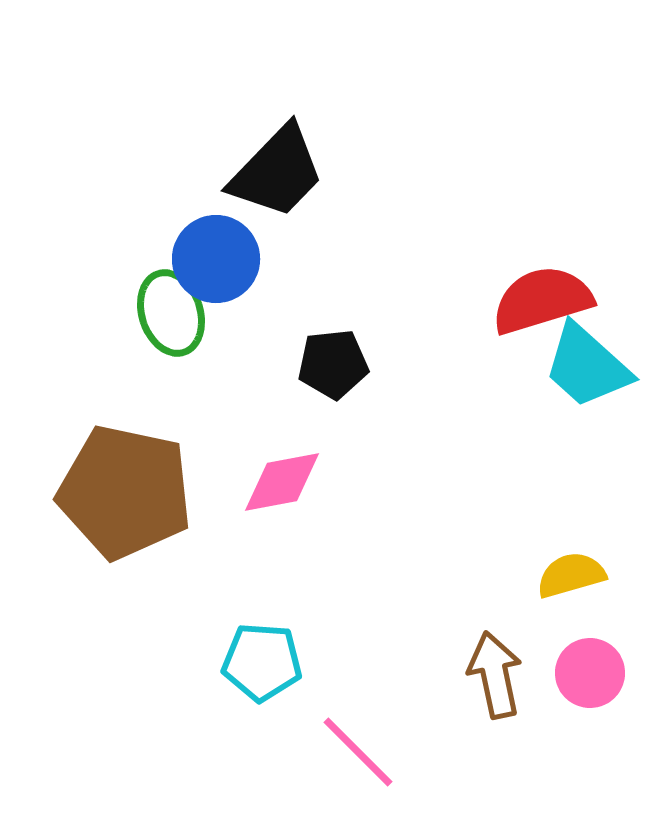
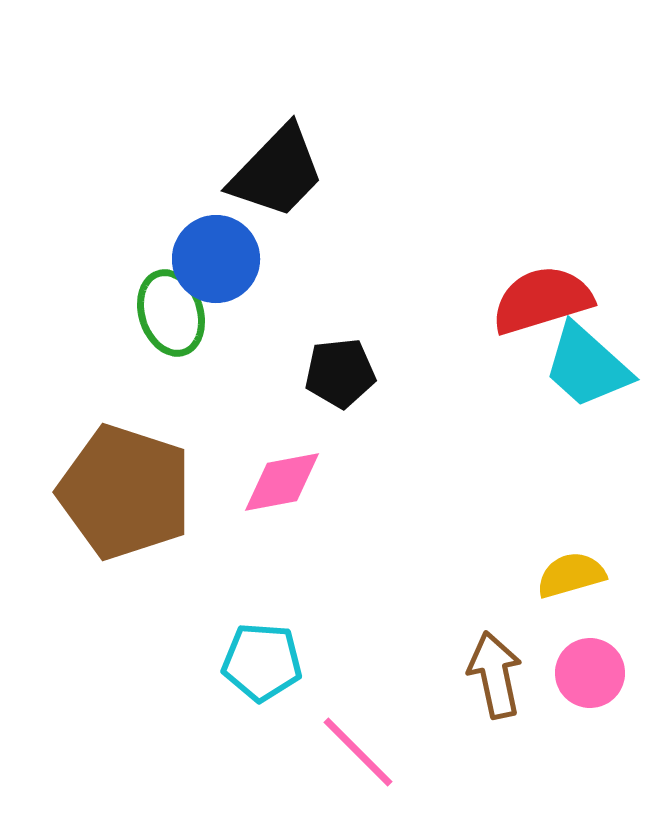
black pentagon: moved 7 px right, 9 px down
brown pentagon: rotated 6 degrees clockwise
